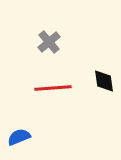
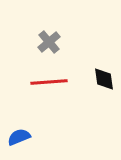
black diamond: moved 2 px up
red line: moved 4 px left, 6 px up
